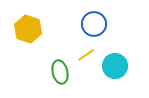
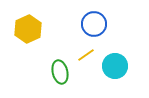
yellow hexagon: rotated 16 degrees clockwise
